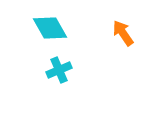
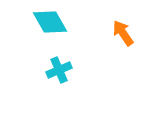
cyan diamond: moved 6 px up
